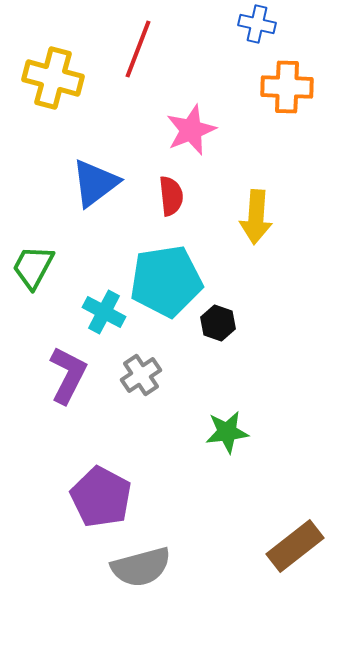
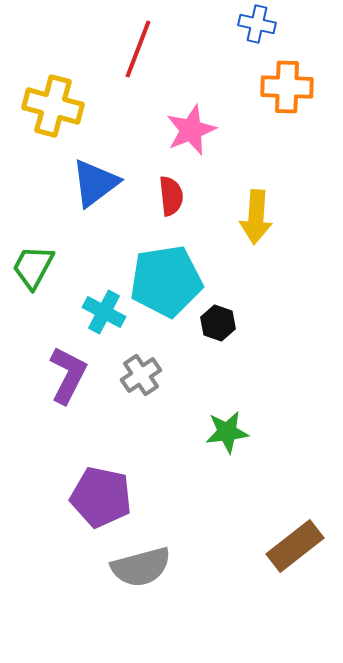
yellow cross: moved 28 px down
purple pentagon: rotated 16 degrees counterclockwise
